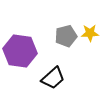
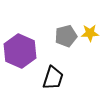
purple hexagon: rotated 16 degrees clockwise
black trapezoid: rotated 30 degrees counterclockwise
